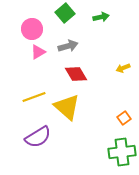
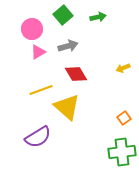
green square: moved 2 px left, 2 px down
green arrow: moved 3 px left
yellow line: moved 7 px right, 7 px up
